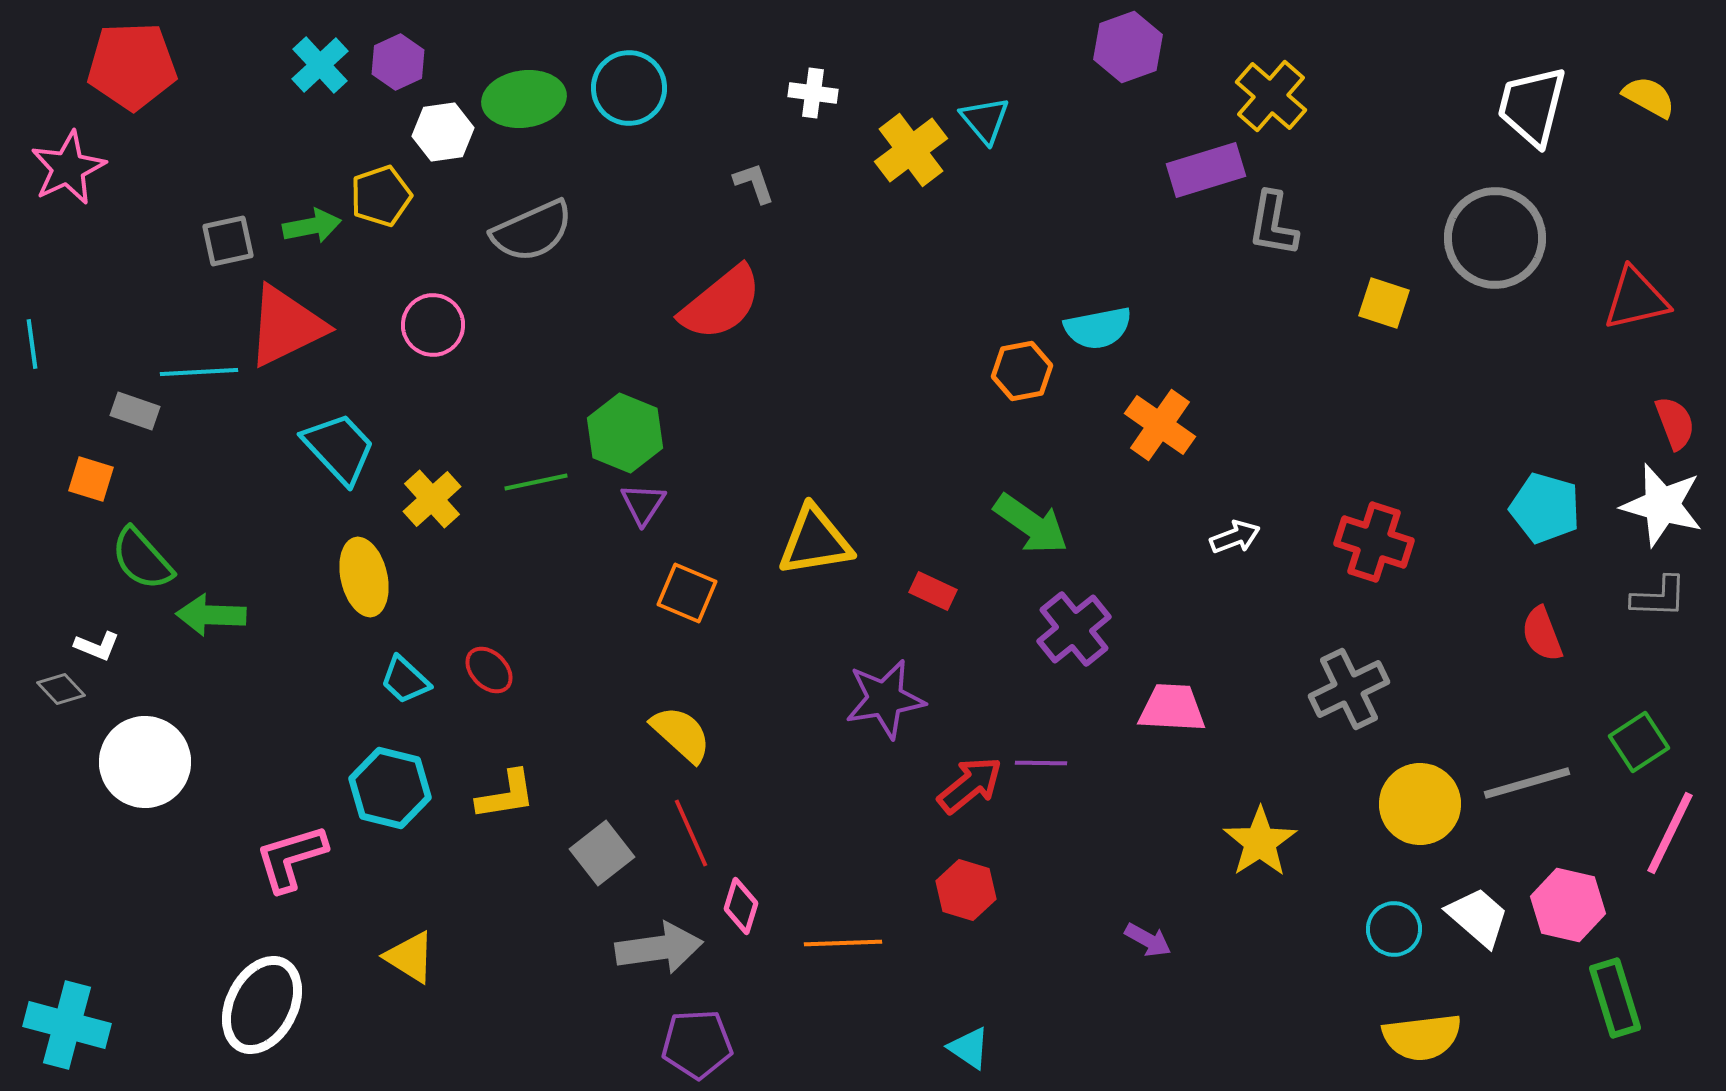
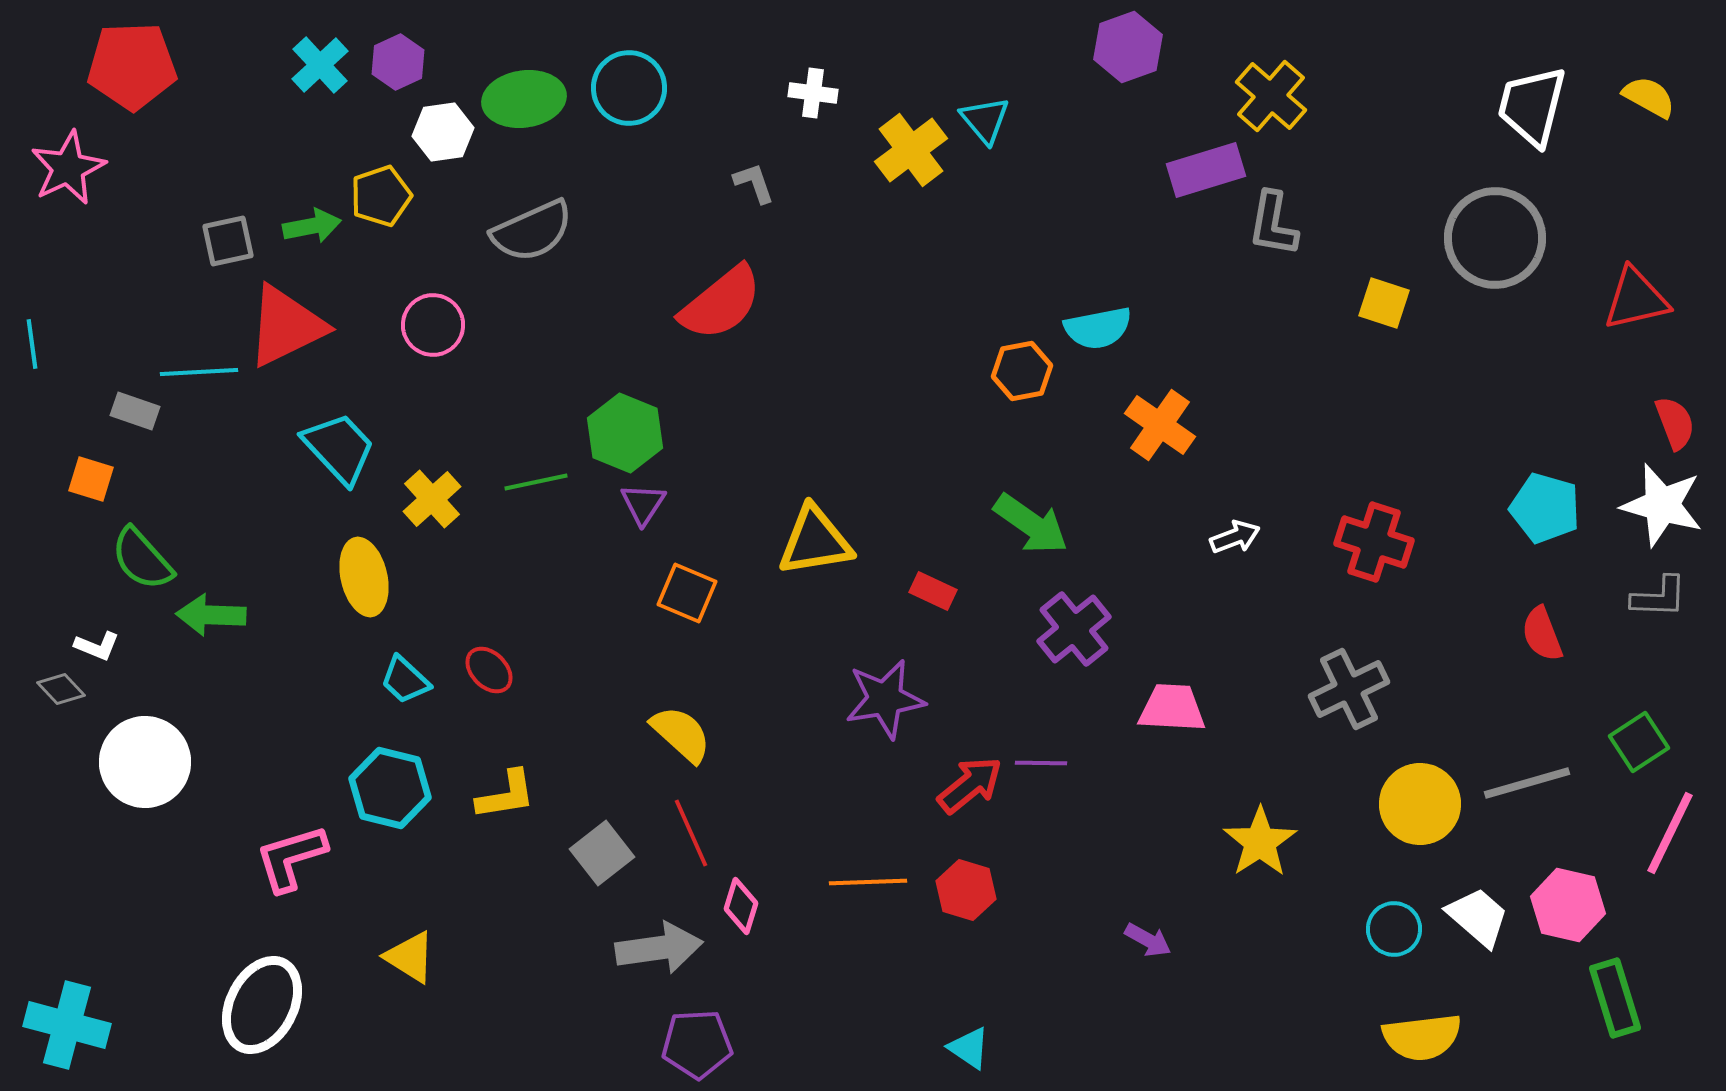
orange line at (843, 943): moved 25 px right, 61 px up
